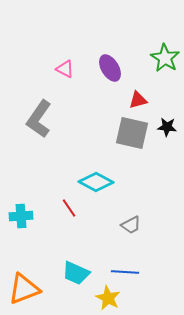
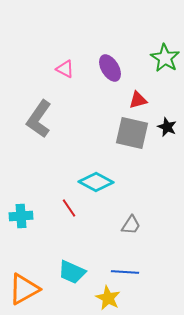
black star: rotated 18 degrees clockwise
gray trapezoid: rotated 30 degrees counterclockwise
cyan trapezoid: moved 4 px left, 1 px up
orange triangle: rotated 8 degrees counterclockwise
